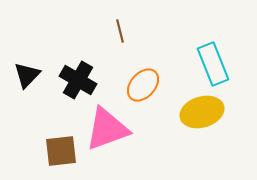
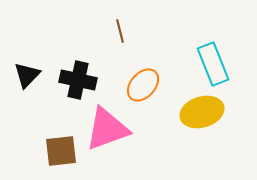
black cross: rotated 18 degrees counterclockwise
